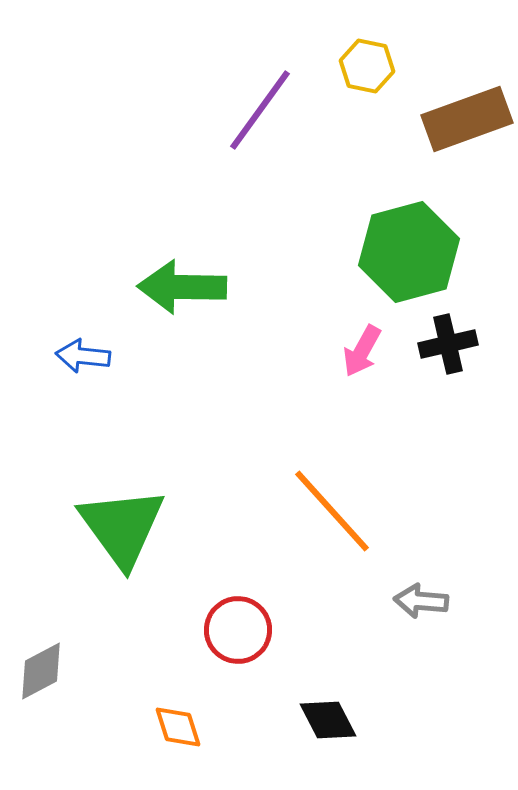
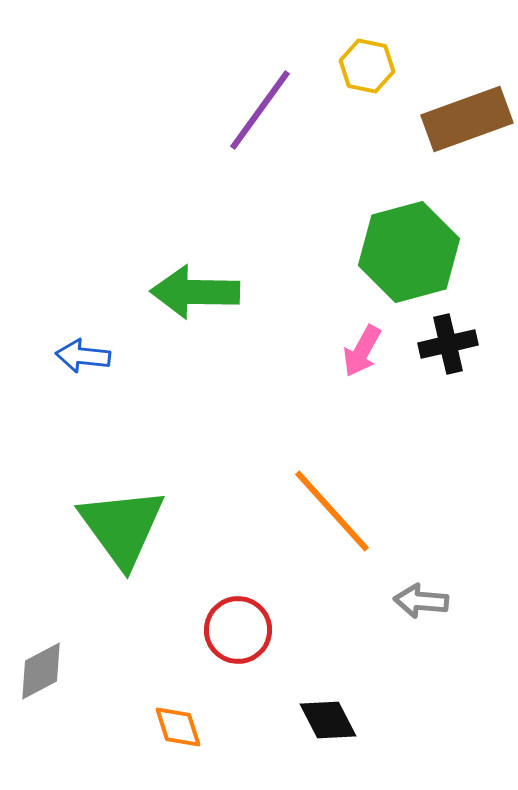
green arrow: moved 13 px right, 5 px down
